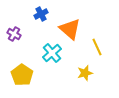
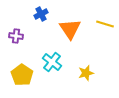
orange triangle: rotated 15 degrees clockwise
purple cross: moved 2 px right, 2 px down; rotated 24 degrees counterclockwise
yellow line: moved 8 px right, 23 px up; rotated 48 degrees counterclockwise
cyan cross: moved 9 px down; rotated 12 degrees counterclockwise
yellow star: moved 1 px right
